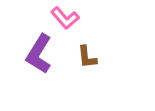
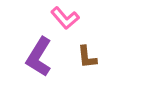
purple L-shape: moved 3 px down
